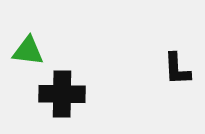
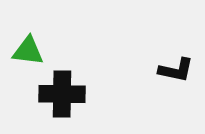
black L-shape: moved 1 px left, 1 px down; rotated 75 degrees counterclockwise
